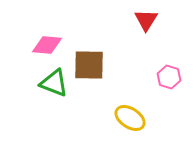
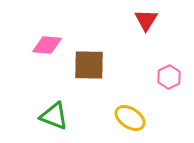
pink hexagon: rotated 15 degrees clockwise
green triangle: moved 33 px down
